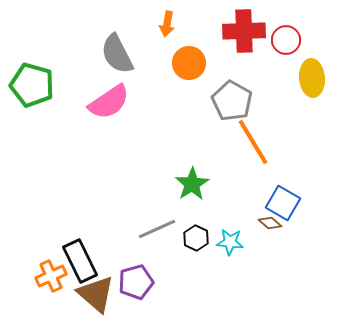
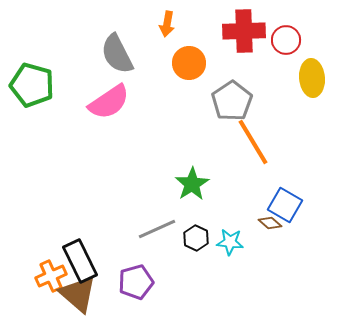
gray pentagon: rotated 9 degrees clockwise
blue square: moved 2 px right, 2 px down
brown triangle: moved 18 px left
